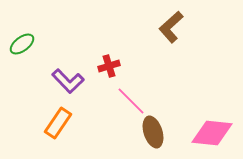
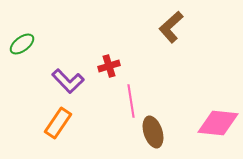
pink line: rotated 36 degrees clockwise
pink diamond: moved 6 px right, 10 px up
